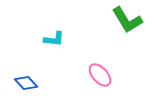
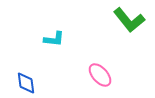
green L-shape: moved 2 px right; rotated 8 degrees counterclockwise
blue diamond: rotated 35 degrees clockwise
